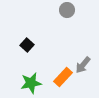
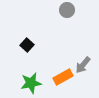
orange rectangle: rotated 18 degrees clockwise
